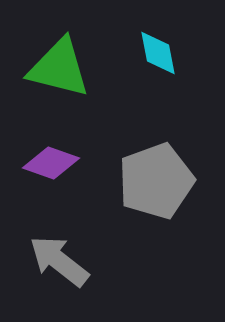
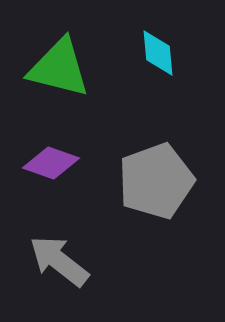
cyan diamond: rotated 6 degrees clockwise
